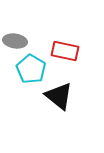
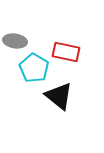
red rectangle: moved 1 px right, 1 px down
cyan pentagon: moved 3 px right, 1 px up
